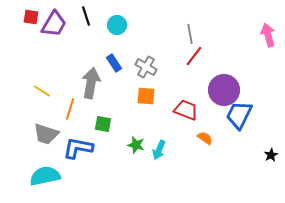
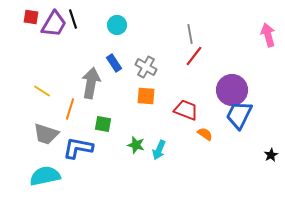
black line: moved 13 px left, 3 px down
purple circle: moved 8 px right
orange semicircle: moved 4 px up
